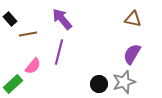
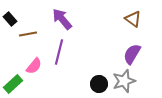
brown triangle: rotated 24 degrees clockwise
pink semicircle: moved 1 px right
gray star: moved 1 px up
